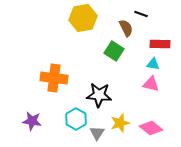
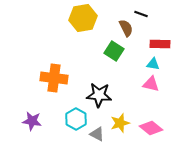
gray triangle: moved 1 px down; rotated 35 degrees counterclockwise
